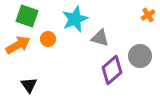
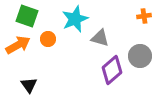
orange cross: moved 4 px left, 1 px down; rotated 24 degrees clockwise
